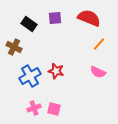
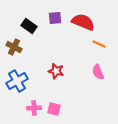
red semicircle: moved 6 px left, 4 px down
black rectangle: moved 2 px down
orange line: rotated 72 degrees clockwise
pink semicircle: rotated 42 degrees clockwise
blue cross: moved 13 px left, 5 px down
pink cross: rotated 16 degrees clockwise
